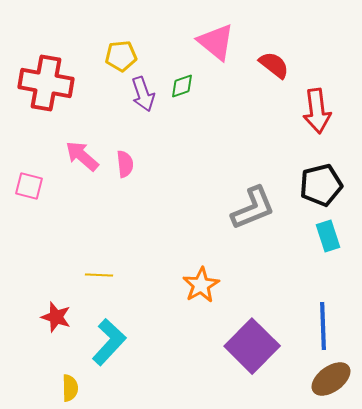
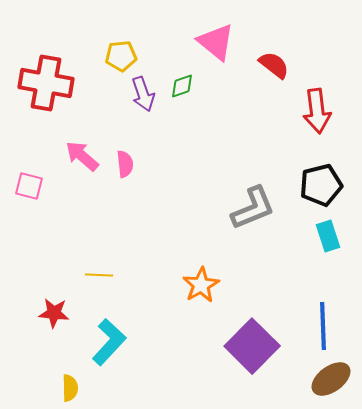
red star: moved 2 px left, 4 px up; rotated 12 degrees counterclockwise
